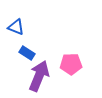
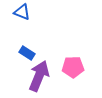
blue triangle: moved 6 px right, 15 px up
pink pentagon: moved 2 px right, 3 px down
